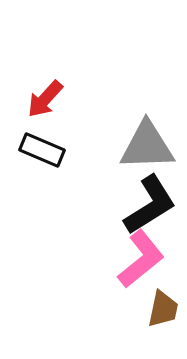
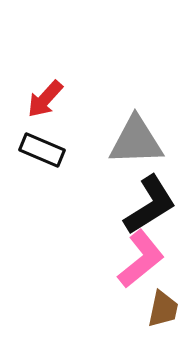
gray triangle: moved 11 px left, 5 px up
